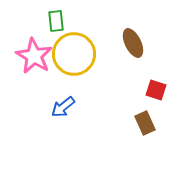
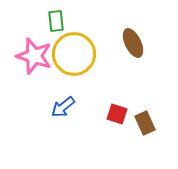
pink star: rotated 12 degrees counterclockwise
red square: moved 39 px left, 24 px down
